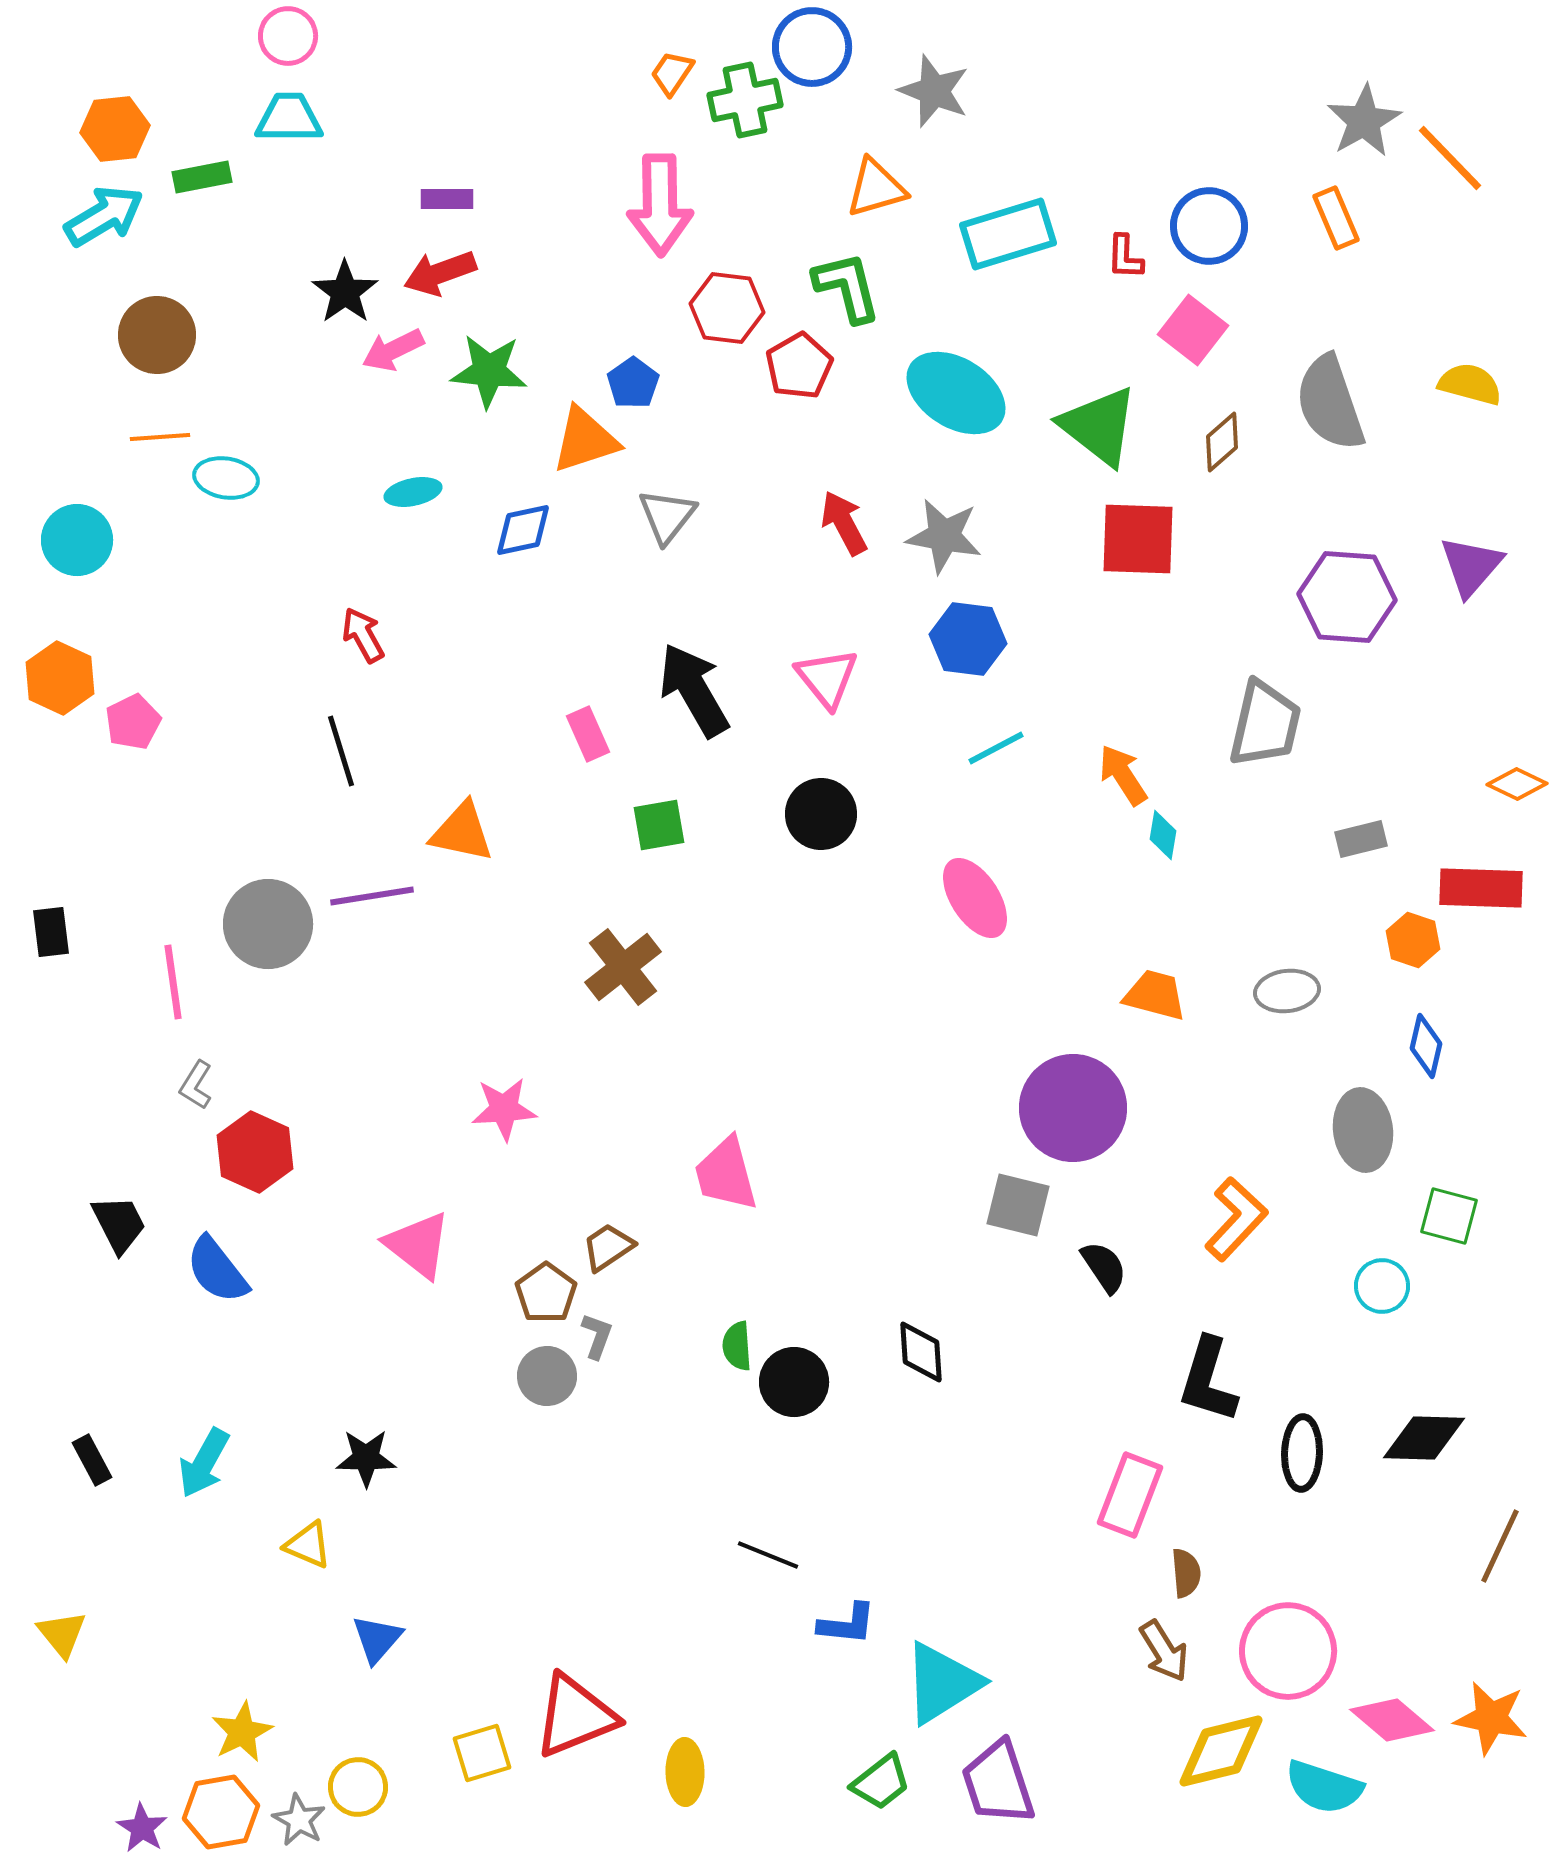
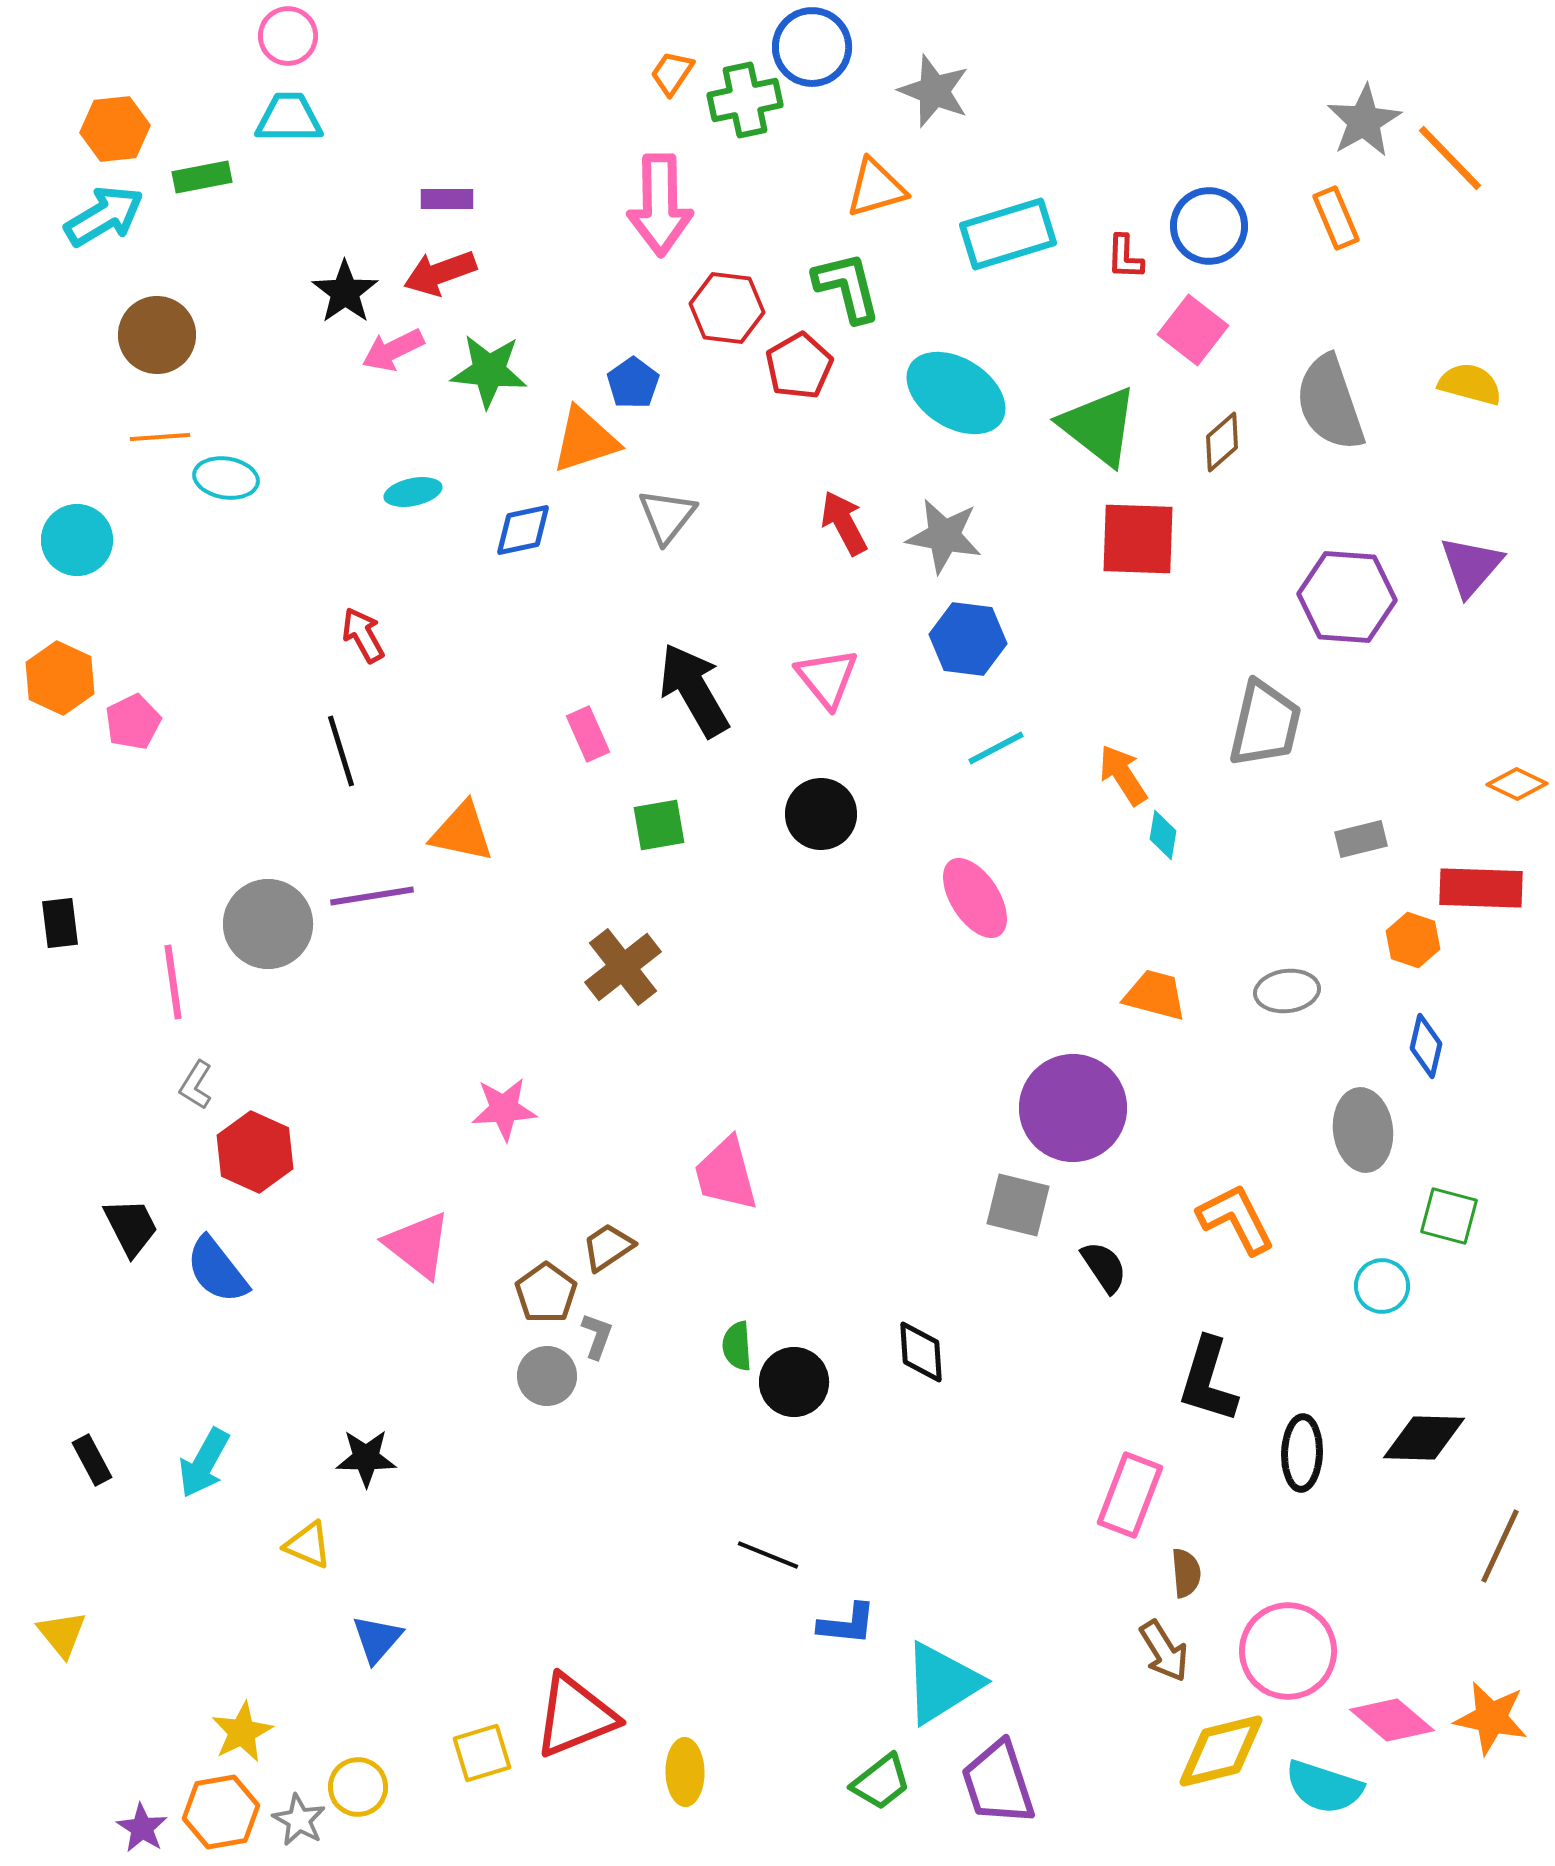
black rectangle at (51, 932): moved 9 px right, 9 px up
orange L-shape at (1236, 1219): rotated 70 degrees counterclockwise
black trapezoid at (119, 1224): moved 12 px right, 3 px down
